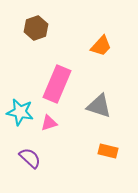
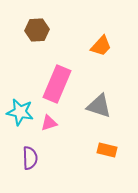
brown hexagon: moved 1 px right, 2 px down; rotated 15 degrees clockwise
orange rectangle: moved 1 px left, 1 px up
purple semicircle: rotated 45 degrees clockwise
